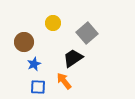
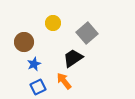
blue square: rotated 28 degrees counterclockwise
